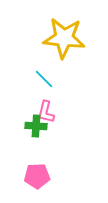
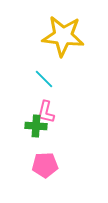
yellow star: moved 1 px left, 2 px up
pink pentagon: moved 8 px right, 11 px up
